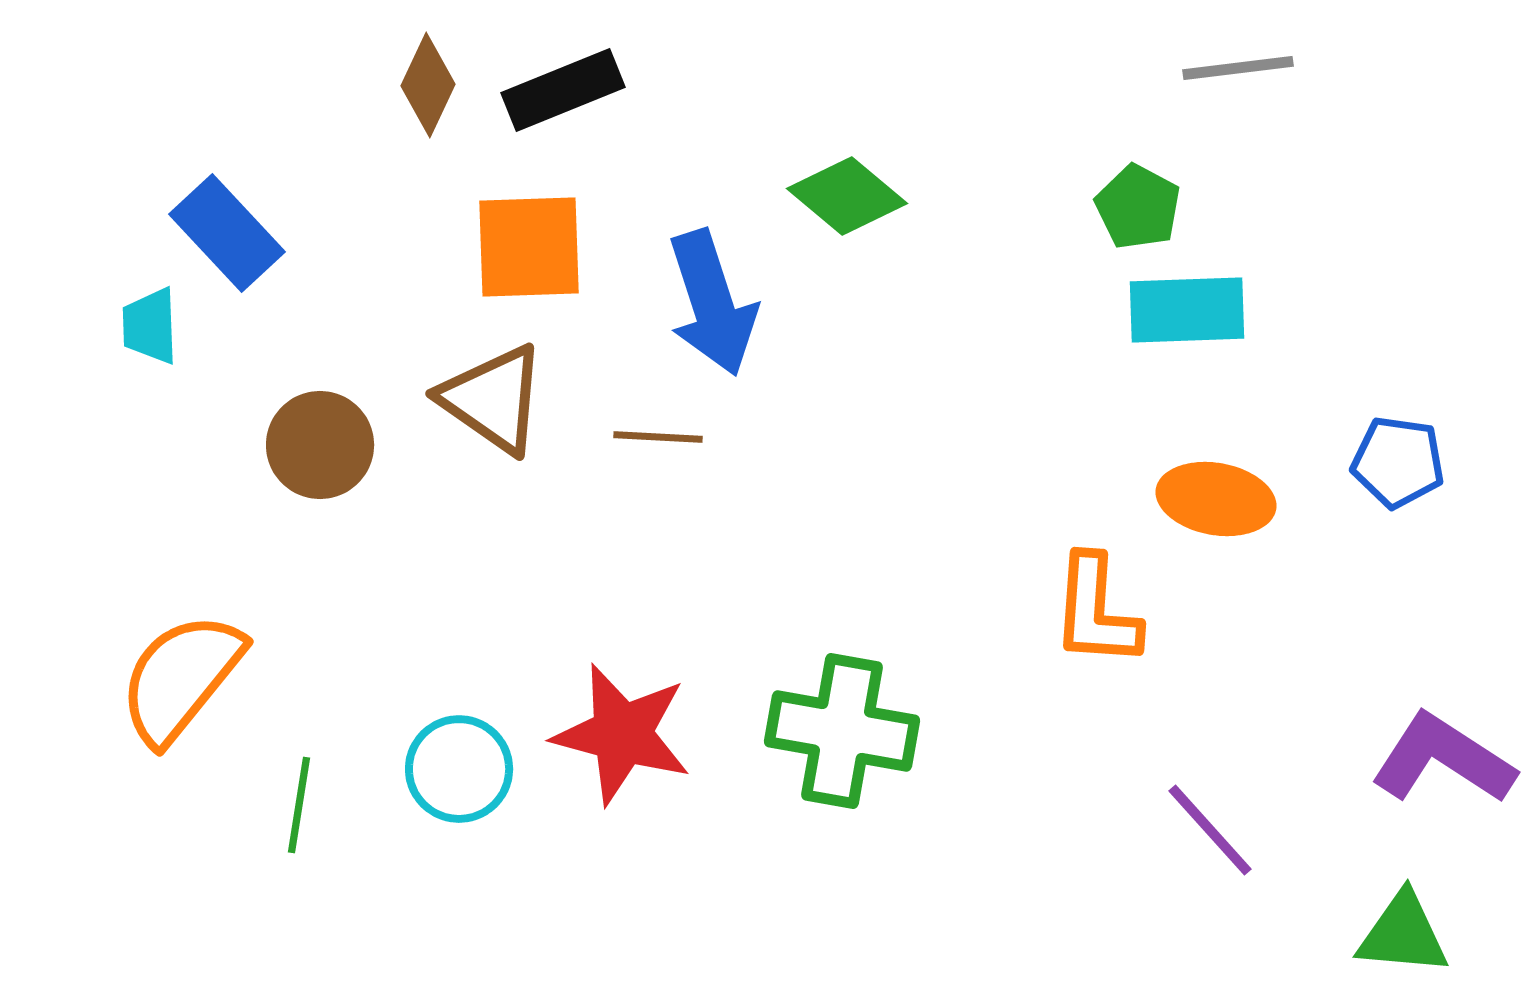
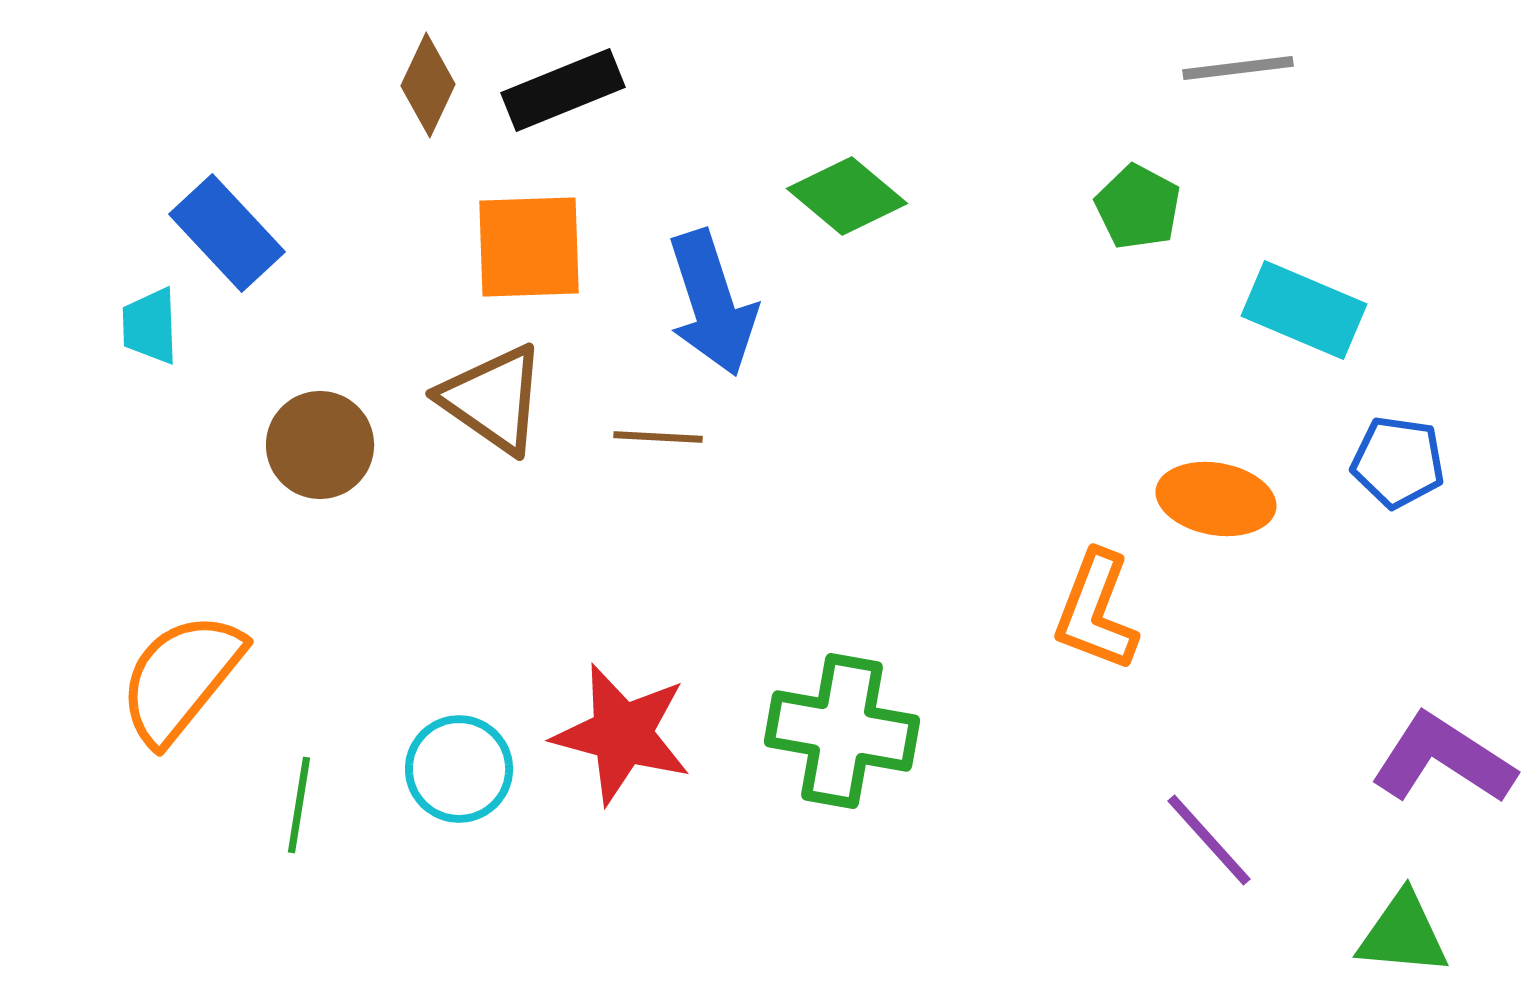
cyan rectangle: moved 117 px right; rotated 25 degrees clockwise
orange L-shape: rotated 17 degrees clockwise
purple line: moved 1 px left, 10 px down
